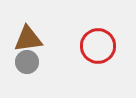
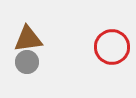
red circle: moved 14 px right, 1 px down
